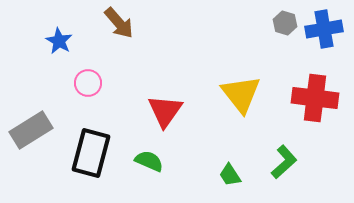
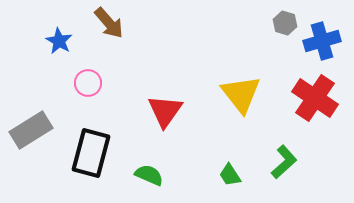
brown arrow: moved 10 px left
blue cross: moved 2 px left, 12 px down; rotated 6 degrees counterclockwise
red cross: rotated 27 degrees clockwise
green semicircle: moved 14 px down
